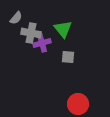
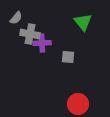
green triangle: moved 20 px right, 7 px up
gray cross: moved 1 px left, 1 px down
purple cross: rotated 12 degrees clockwise
